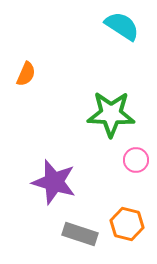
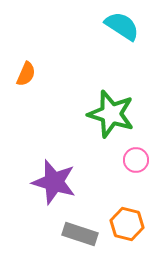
green star: rotated 15 degrees clockwise
